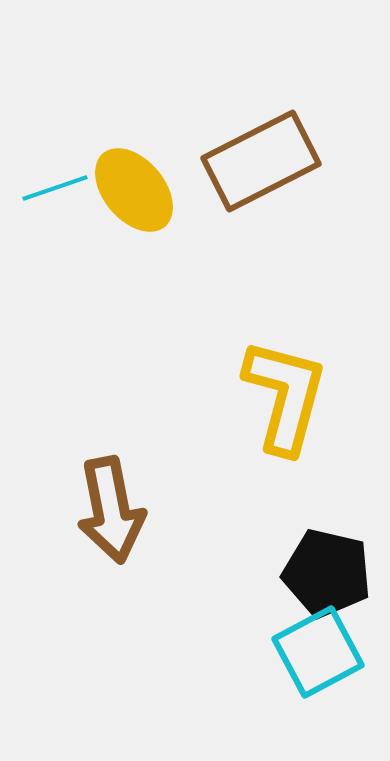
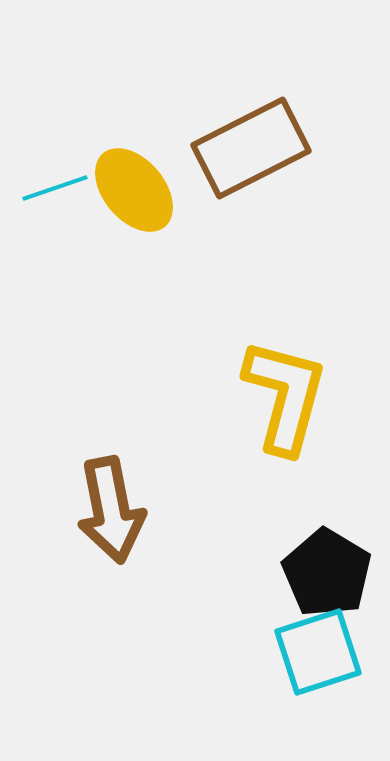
brown rectangle: moved 10 px left, 13 px up
black pentagon: rotated 18 degrees clockwise
cyan square: rotated 10 degrees clockwise
